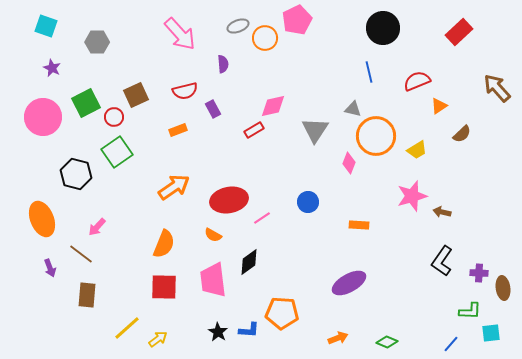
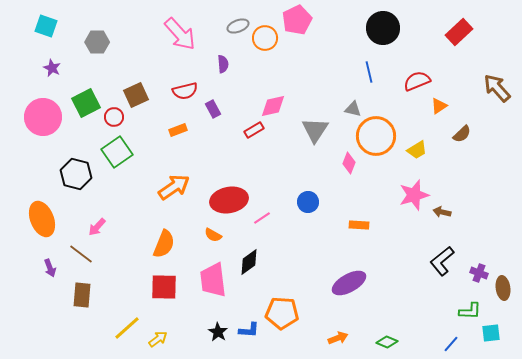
pink star at (412, 196): moved 2 px right, 1 px up
black L-shape at (442, 261): rotated 16 degrees clockwise
purple cross at (479, 273): rotated 18 degrees clockwise
brown rectangle at (87, 295): moved 5 px left
